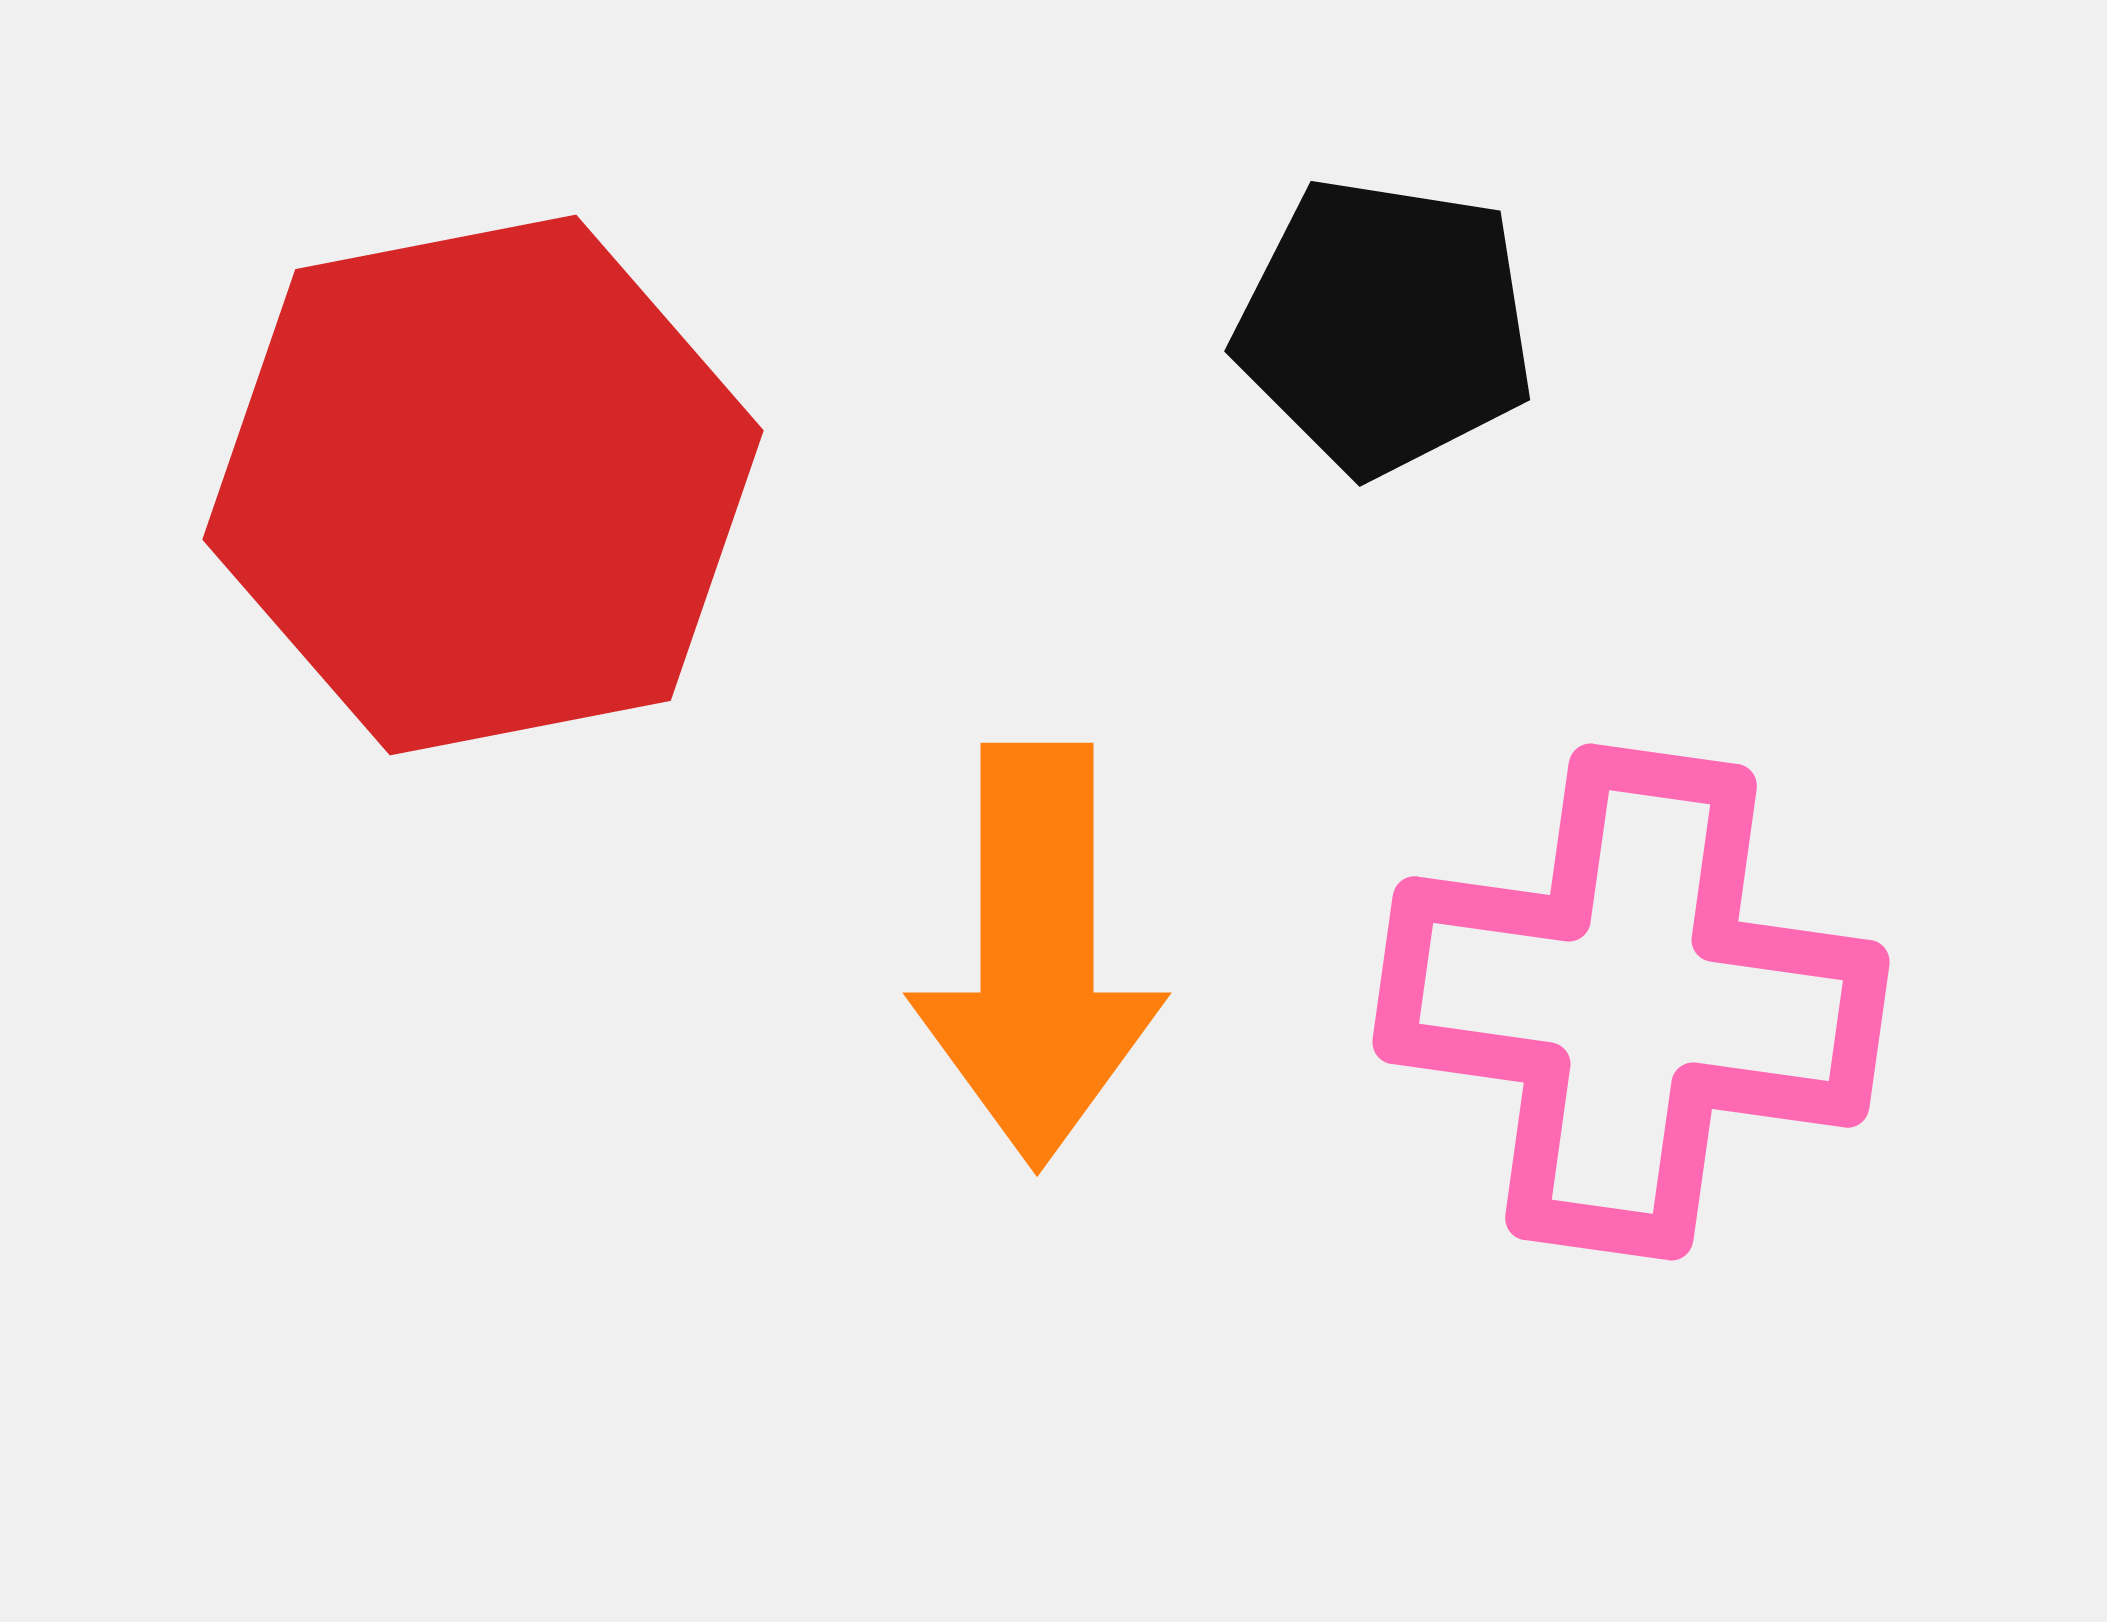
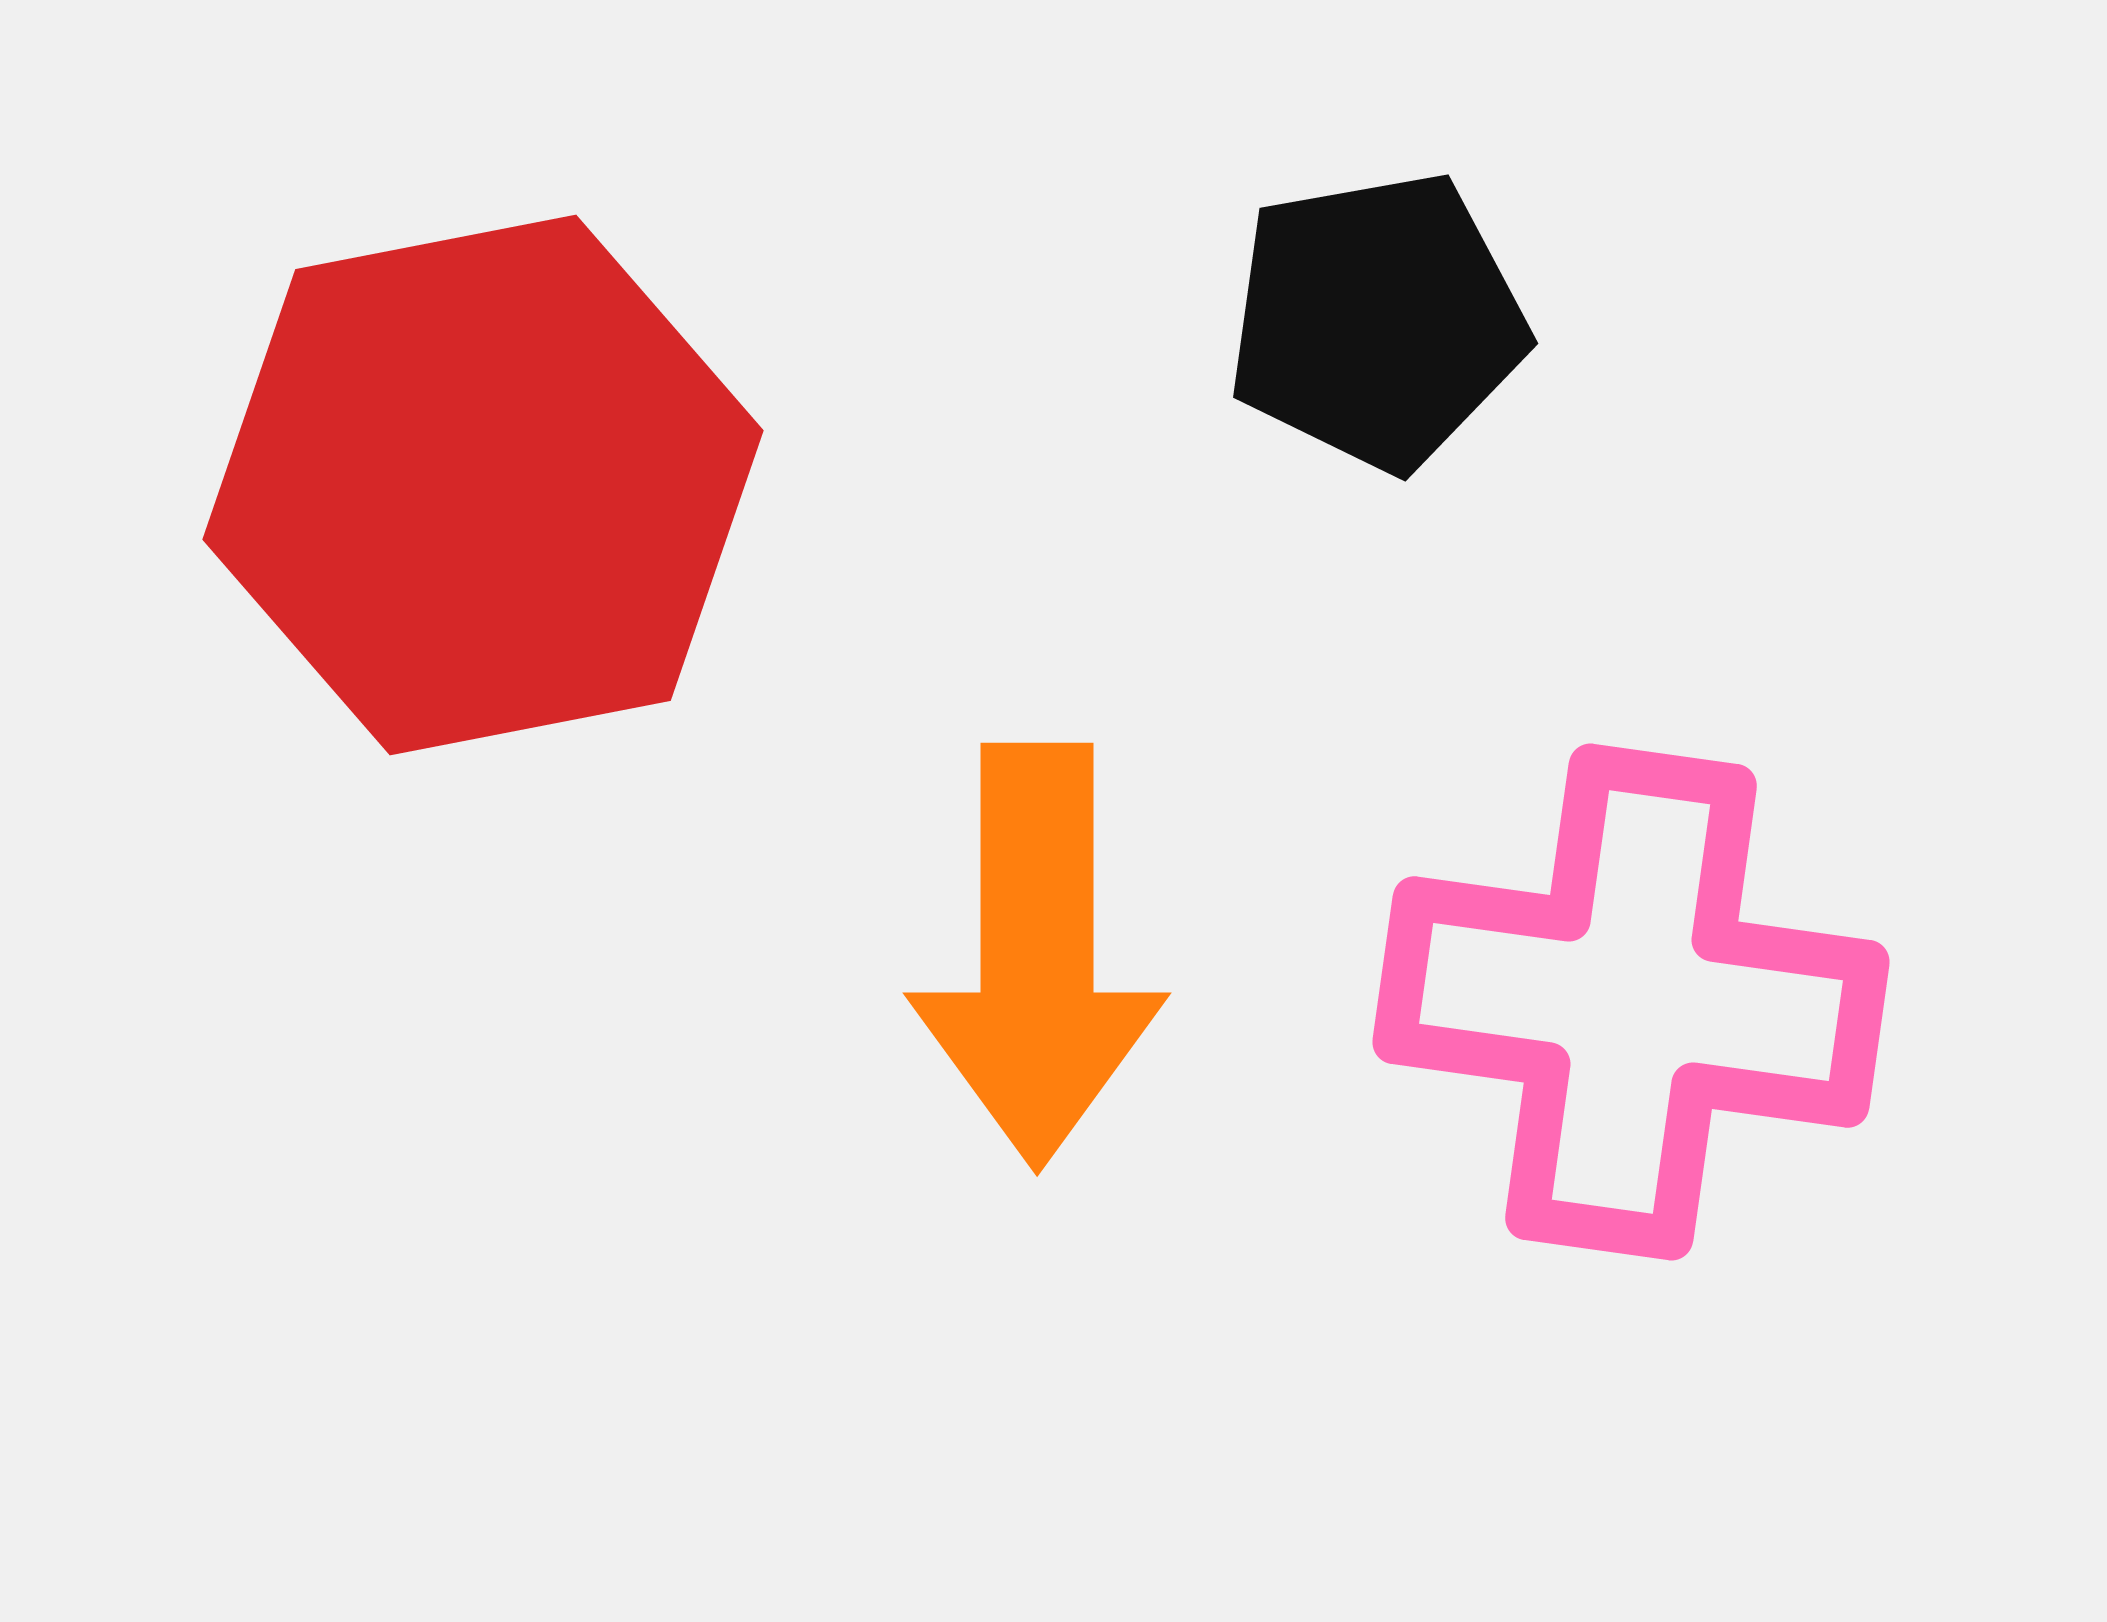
black pentagon: moved 8 px left, 5 px up; rotated 19 degrees counterclockwise
